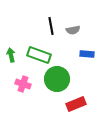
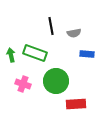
gray semicircle: moved 1 px right, 3 px down
green rectangle: moved 4 px left, 2 px up
green circle: moved 1 px left, 2 px down
red rectangle: rotated 18 degrees clockwise
